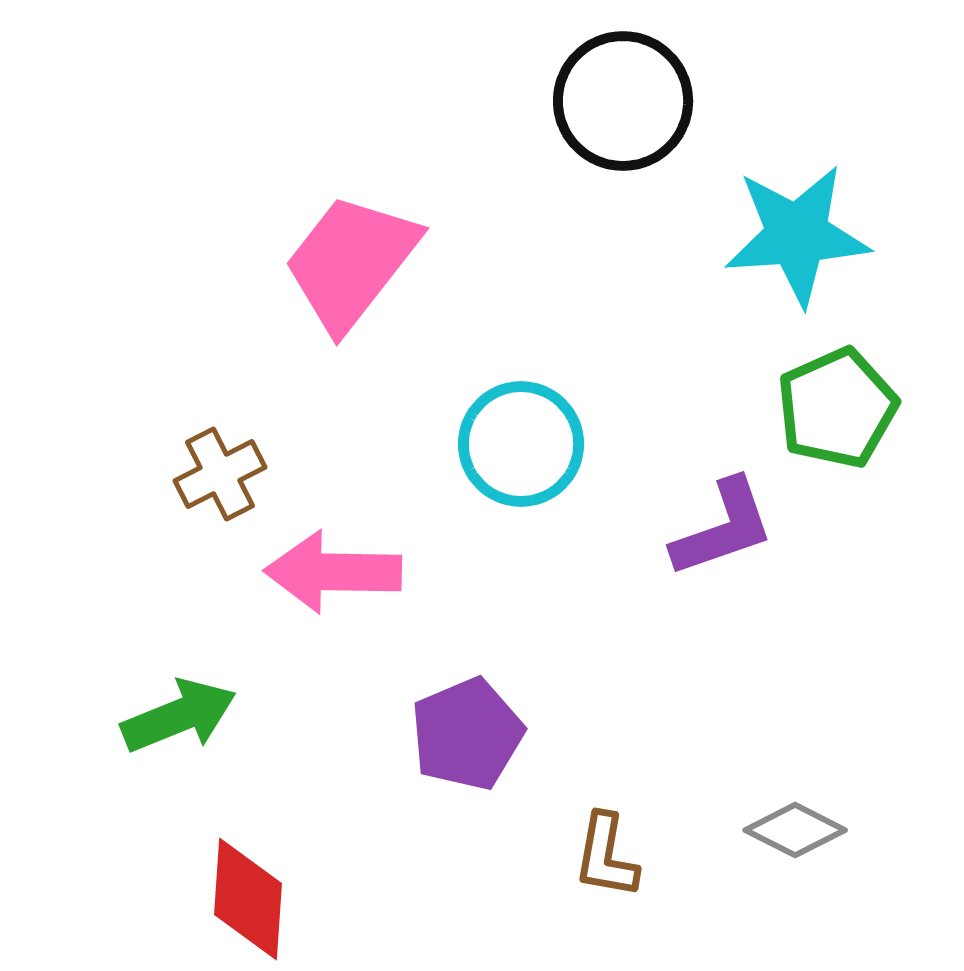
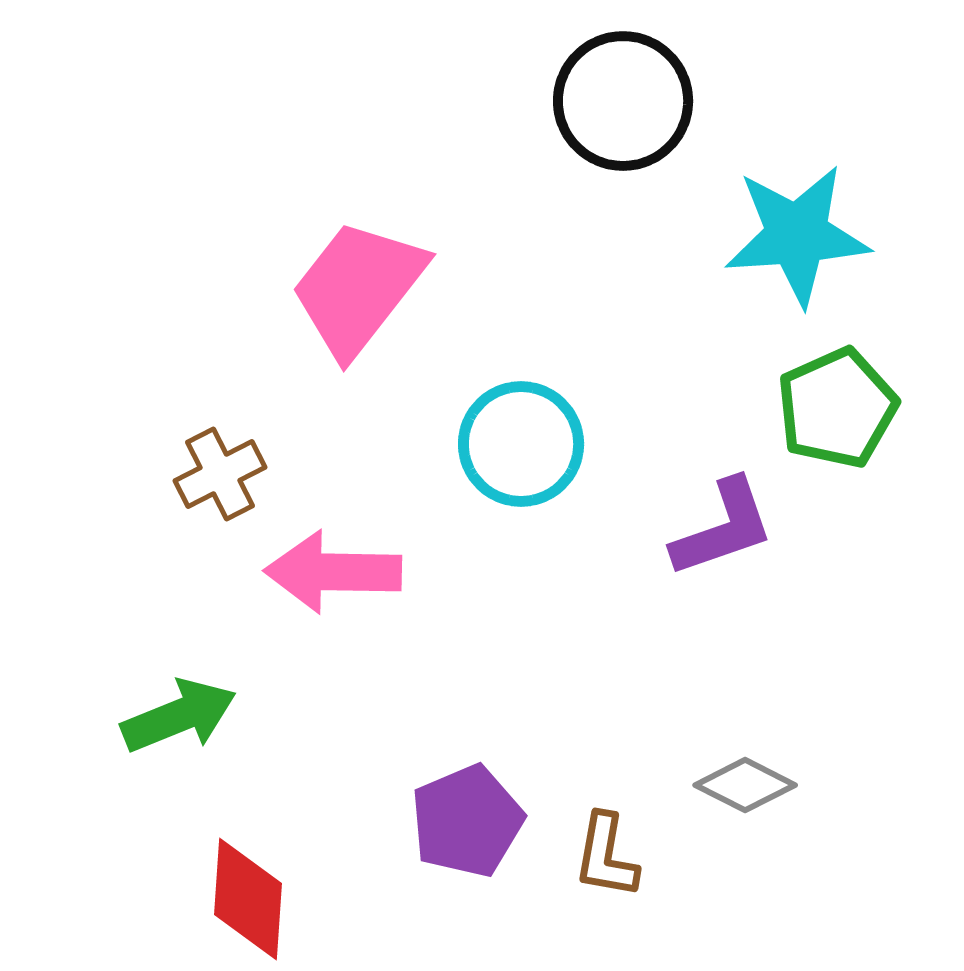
pink trapezoid: moved 7 px right, 26 px down
purple pentagon: moved 87 px down
gray diamond: moved 50 px left, 45 px up
